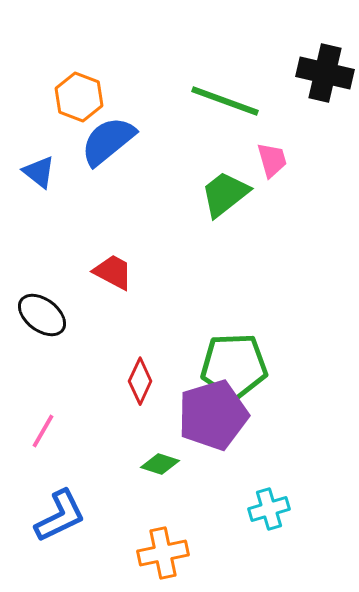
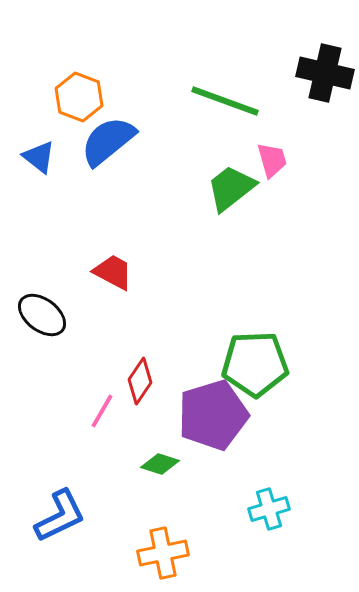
blue triangle: moved 15 px up
green trapezoid: moved 6 px right, 6 px up
green pentagon: moved 21 px right, 2 px up
red diamond: rotated 9 degrees clockwise
pink line: moved 59 px right, 20 px up
